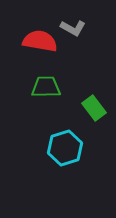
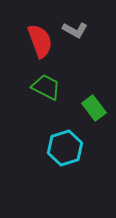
gray L-shape: moved 2 px right, 2 px down
red semicircle: rotated 60 degrees clockwise
green trapezoid: rotated 28 degrees clockwise
